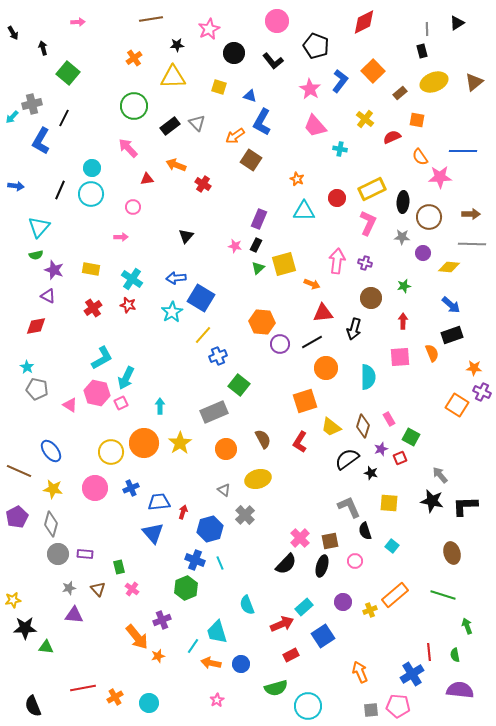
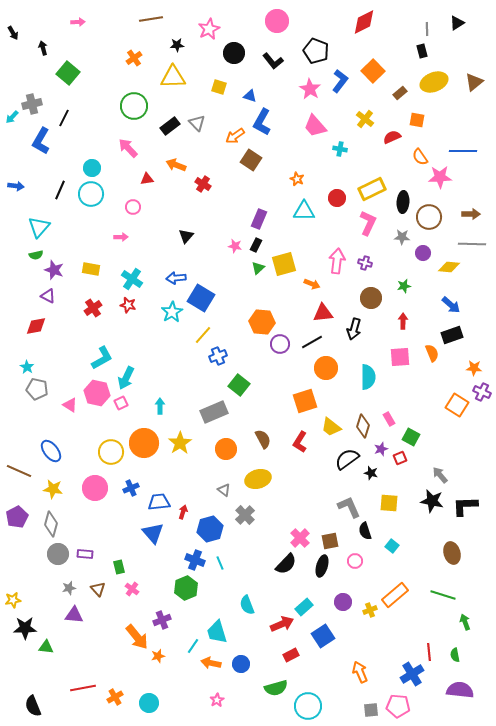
black pentagon at (316, 46): moved 5 px down
green arrow at (467, 626): moved 2 px left, 4 px up
